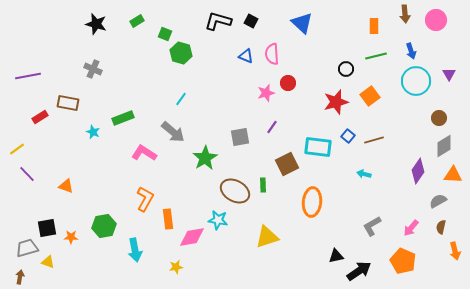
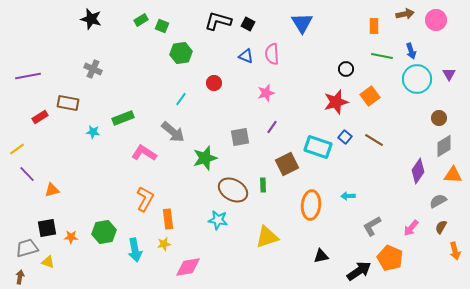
brown arrow at (405, 14): rotated 96 degrees counterclockwise
green rectangle at (137, 21): moved 4 px right, 1 px up
black square at (251, 21): moved 3 px left, 3 px down
blue triangle at (302, 23): rotated 15 degrees clockwise
black star at (96, 24): moved 5 px left, 5 px up
green square at (165, 34): moved 3 px left, 8 px up
green hexagon at (181, 53): rotated 25 degrees counterclockwise
green line at (376, 56): moved 6 px right; rotated 25 degrees clockwise
cyan circle at (416, 81): moved 1 px right, 2 px up
red circle at (288, 83): moved 74 px left
cyan star at (93, 132): rotated 16 degrees counterclockwise
blue square at (348, 136): moved 3 px left, 1 px down
brown line at (374, 140): rotated 48 degrees clockwise
cyan rectangle at (318, 147): rotated 12 degrees clockwise
green star at (205, 158): rotated 15 degrees clockwise
cyan arrow at (364, 174): moved 16 px left, 22 px down; rotated 16 degrees counterclockwise
orange triangle at (66, 186): moved 14 px left, 4 px down; rotated 35 degrees counterclockwise
brown ellipse at (235, 191): moved 2 px left, 1 px up
orange ellipse at (312, 202): moved 1 px left, 3 px down
green hexagon at (104, 226): moved 6 px down
brown semicircle at (441, 227): rotated 16 degrees clockwise
pink diamond at (192, 237): moved 4 px left, 30 px down
black triangle at (336, 256): moved 15 px left
orange pentagon at (403, 261): moved 13 px left, 3 px up
yellow star at (176, 267): moved 12 px left, 23 px up
